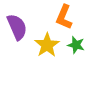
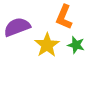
purple semicircle: rotated 88 degrees counterclockwise
